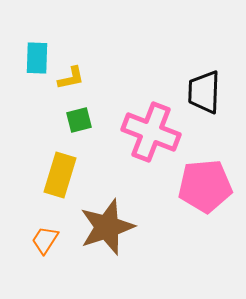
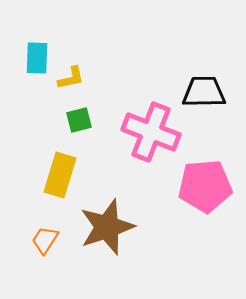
black trapezoid: rotated 87 degrees clockwise
